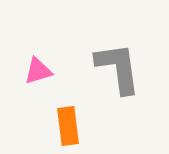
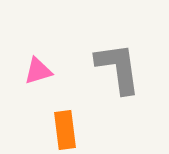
orange rectangle: moved 3 px left, 4 px down
